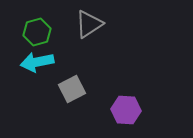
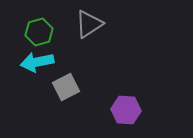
green hexagon: moved 2 px right
gray square: moved 6 px left, 2 px up
